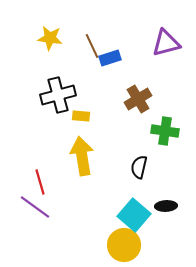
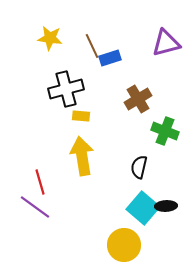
black cross: moved 8 px right, 6 px up
green cross: rotated 12 degrees clockwise
cyan square: moved 9 px right, 7 px up
